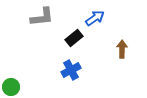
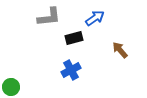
gray L-shape: moved 7 px right
black rectangle: rotated 24 degrees clockwise
brown arrow: moved 2 px left, 1 px down; rotated 42 degrees counterclockwise
